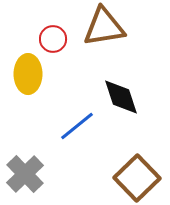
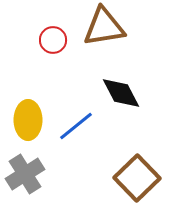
red circle: moved 1 px down
yellow ellipse: moved 46 px down
black diamond: moved 4 px up; rotated 9 degrees counterclockwise
blue line: moved 1 px left
gray cross: rotated 12 degrees clockwise
